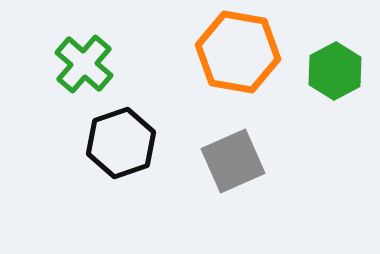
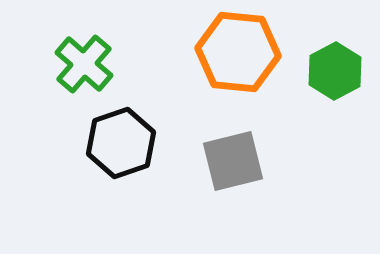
orange hexagon: rotated 4 degrees counterclockwise
gray square: rotated 10 degrees clockwise
